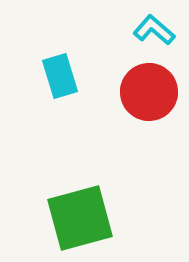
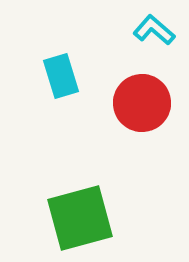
cyan rectangle: moved 1 px right
red circle: moved 7 px left, 11 px down
